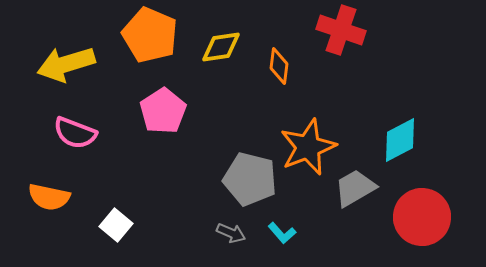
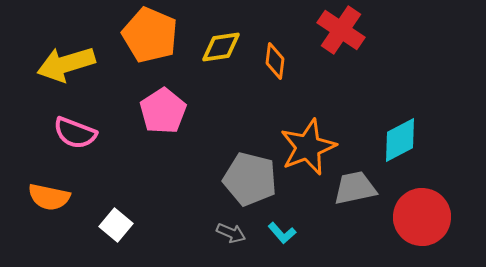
red cross: rotated 15 degrees clockwise
orange diamond: moved 4 px left, 5 px up
gray trapezoid: rotated 18 degrees clockwise
